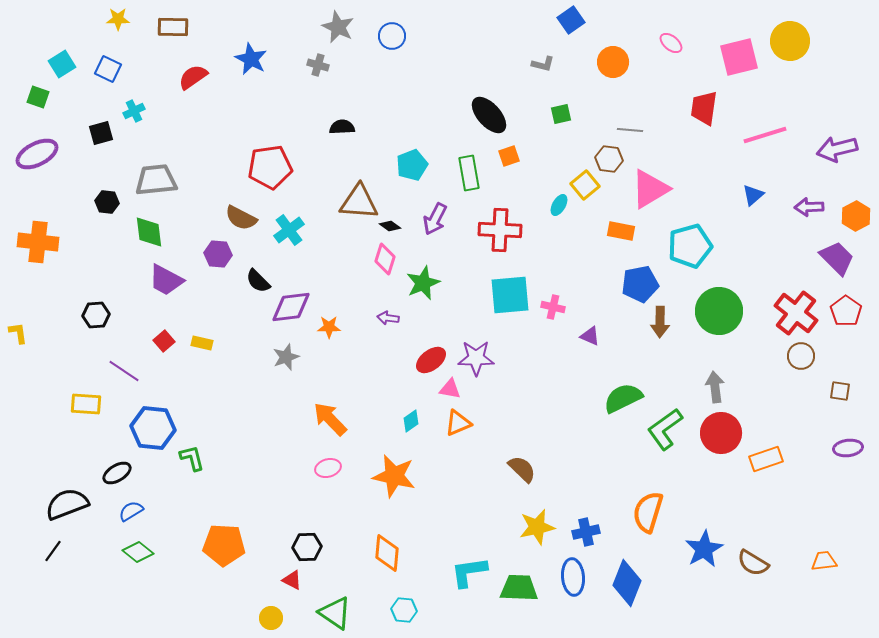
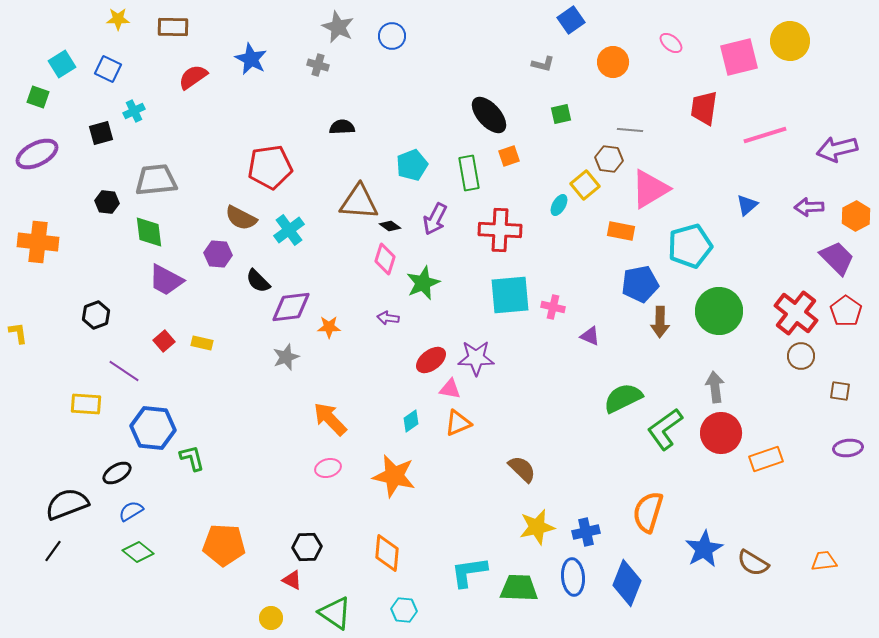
blue triangle at (753, 195): moved 6 px left, 10 px down
black hexagon at (96, 315): rotated 16 degrees counterclockwise
